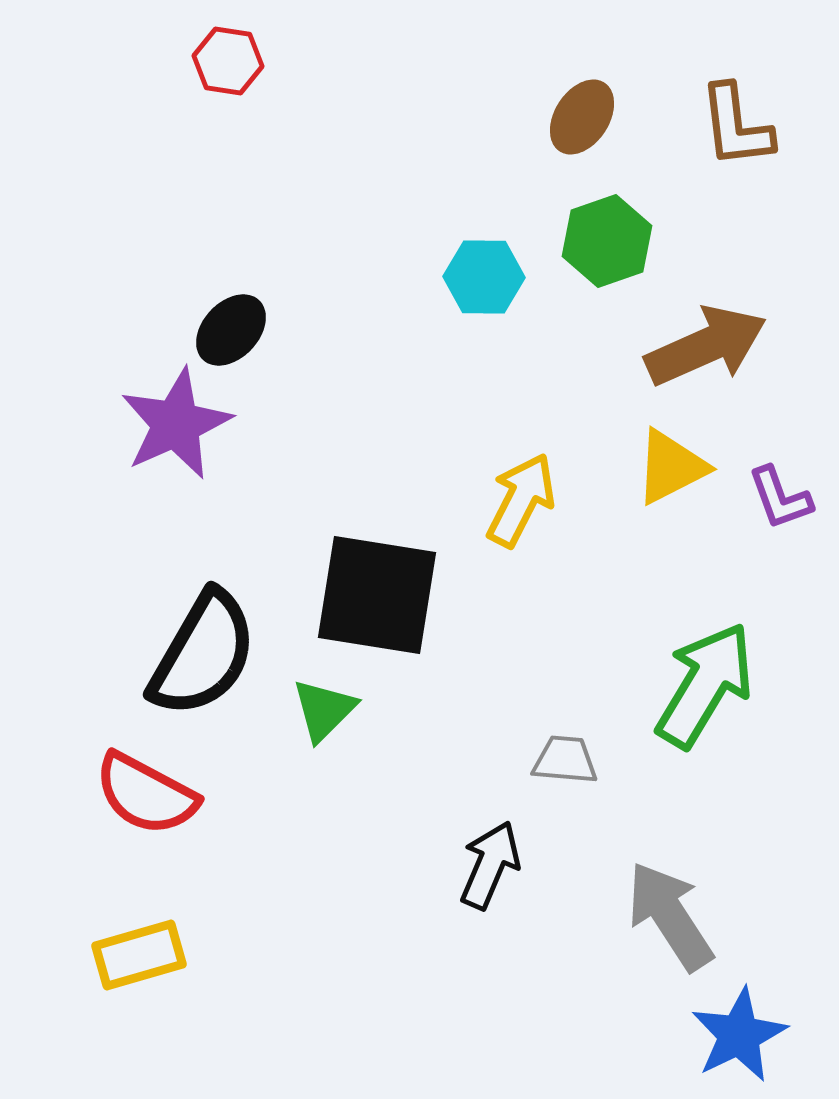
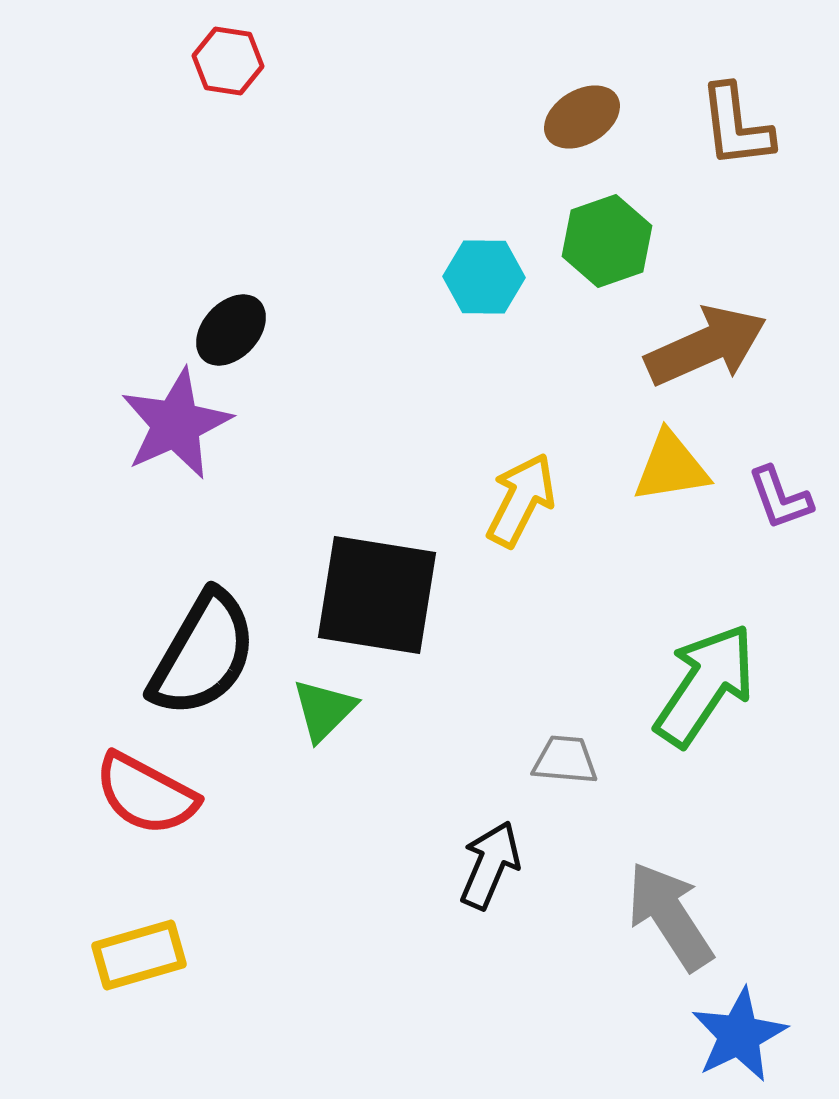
brown ellipse: rotated 26 degrees clockwise
yellow triangle: rotated 18 degrees clockwise
green arrow: rotated 3 degrees clockwise
